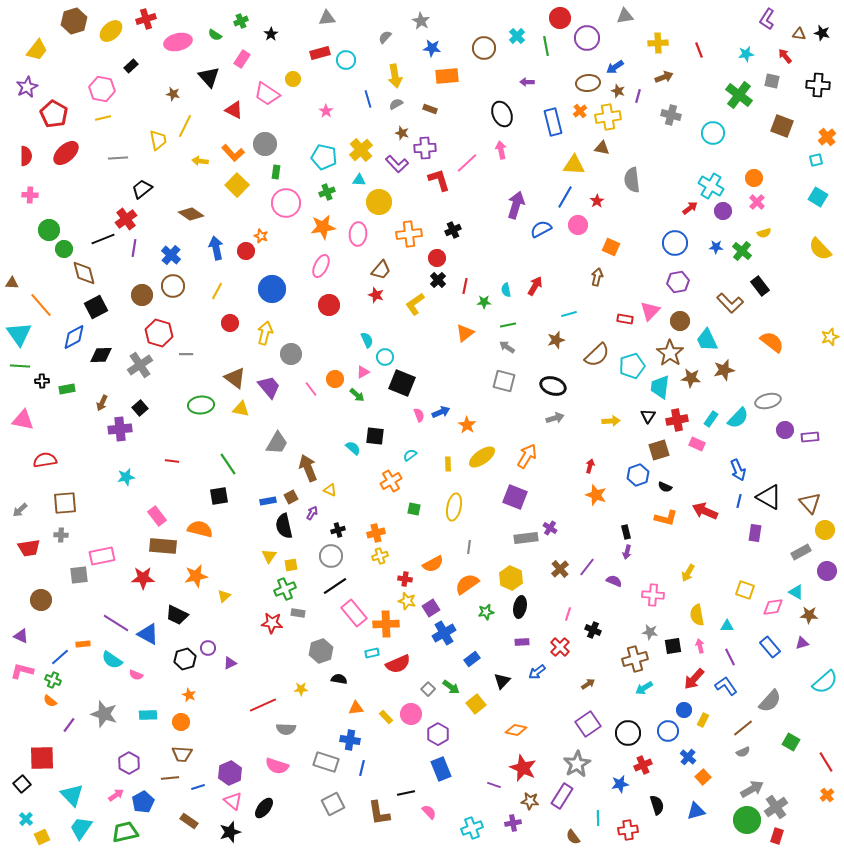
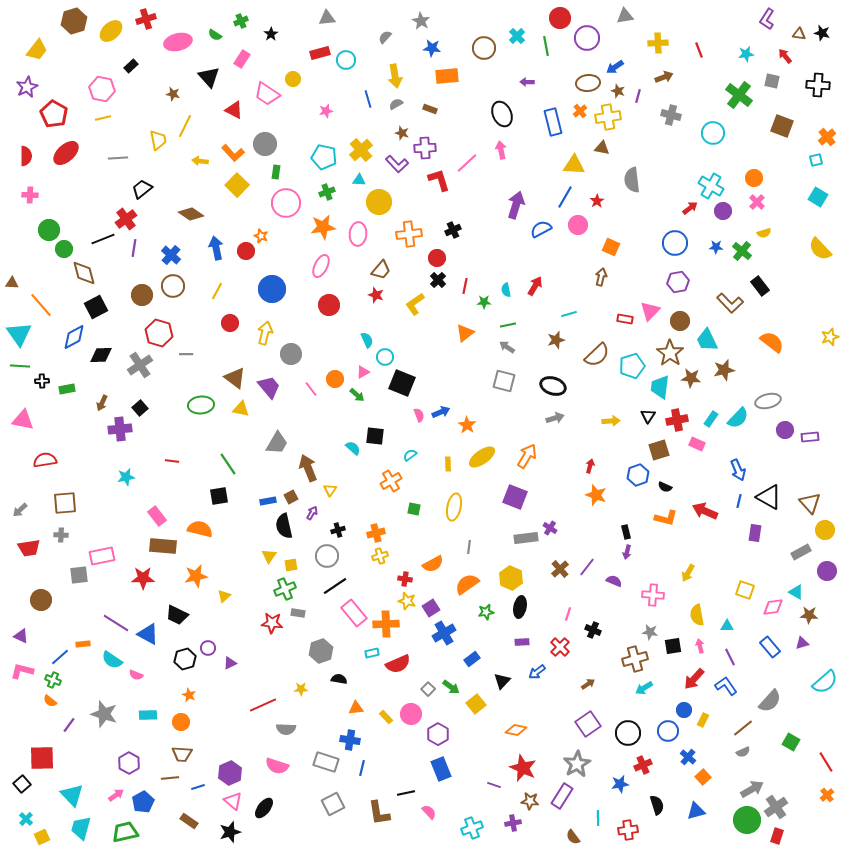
pink star at (326, 111): rotated 24 degrees clockwise
brown arrow at (597, 277): moved 4 px right
yellow triangle at (330, 490): rotated 40 degrees clockwise
gray circle at (331, 556): moved 4 px left
cyan trapezoid at (81, 828): rotated 20 degrees counterclockwise
